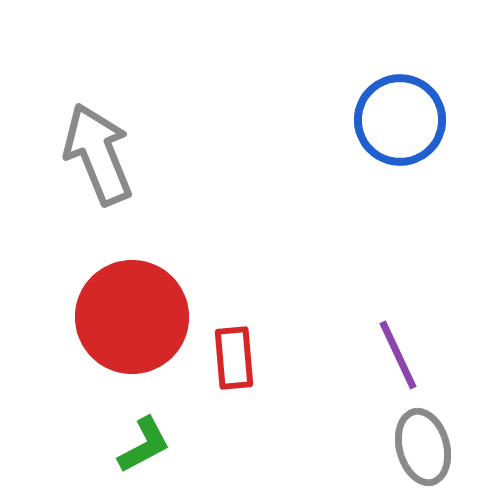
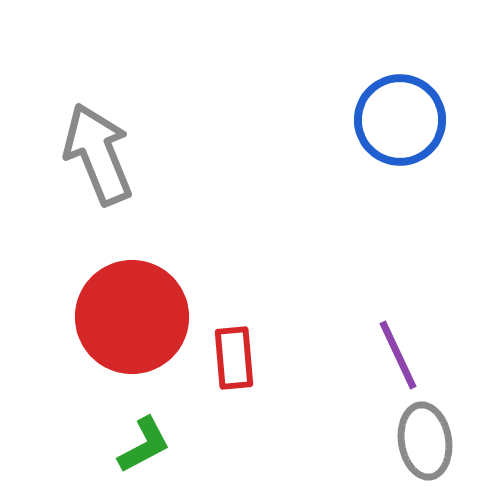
gray ellipse: moved 2 px right, 6 px up; rotated 6 degrees clockwise
